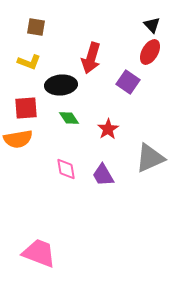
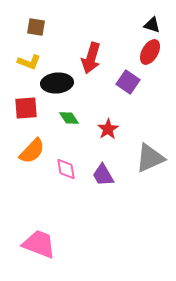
black triangle: rotated 30 degrees counterclockwise
black ellipse: moved 4 px left, 2 px up
orange semicircle: moved 14 px right, 12 px down; rotated 36 degrees counterclockwise
pink trapezoid: moved 9 px up
